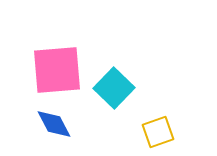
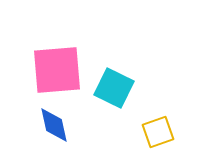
cyan square: rotated 18 degrees counterclockwise
blue diamond: moved 1 px down; rotated 15 degrees clockwise
